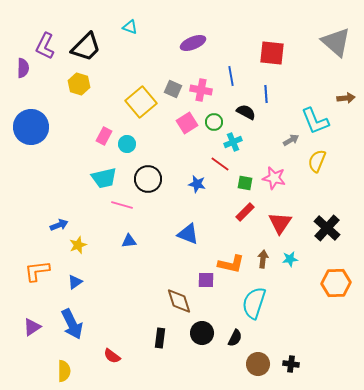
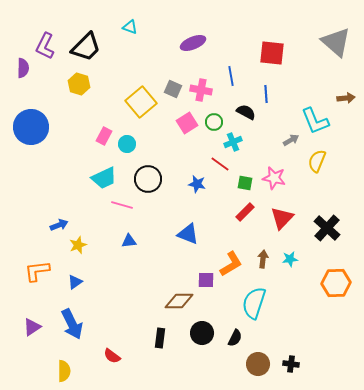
cyan trapezoid at (104, 178): rotated 12 degrees counterclockwise
red triangle at (280, 223): moved 2 px right, 5 px up; rotated 10 degrees clockwise
orange L-shape at (231, 264): rotated 44 degrees counterclockwise
brown diamond at (179, 301): rotated 72 degrees counterclockwise
